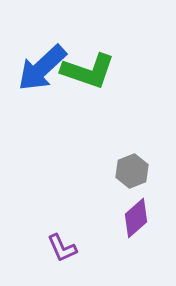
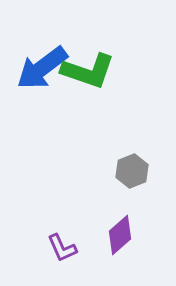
blue arrow: rotated 6 degrees clockwise
purple diamond: moved 16 px left, 17 px down
